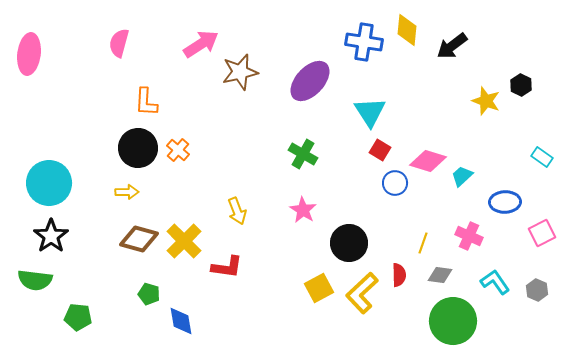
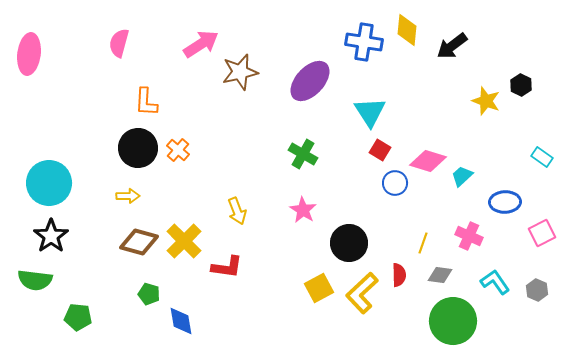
yellow arrow at (127, 192): moved 1 px right, 4 px down
brown diamond at (139, 239): moved 3 px down
